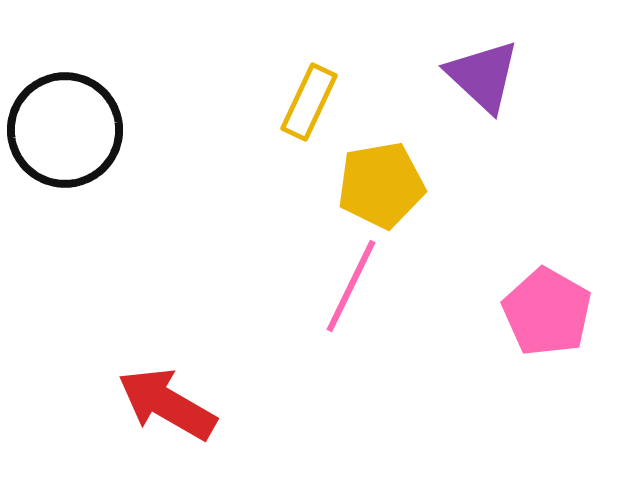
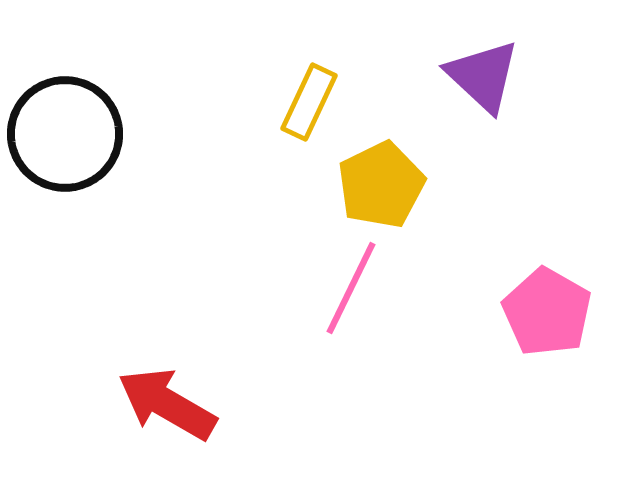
black circle: moved 4 px down
yellow pentagon: rotated 16 degrees counterclockwise
pink line: moved 2 px down
